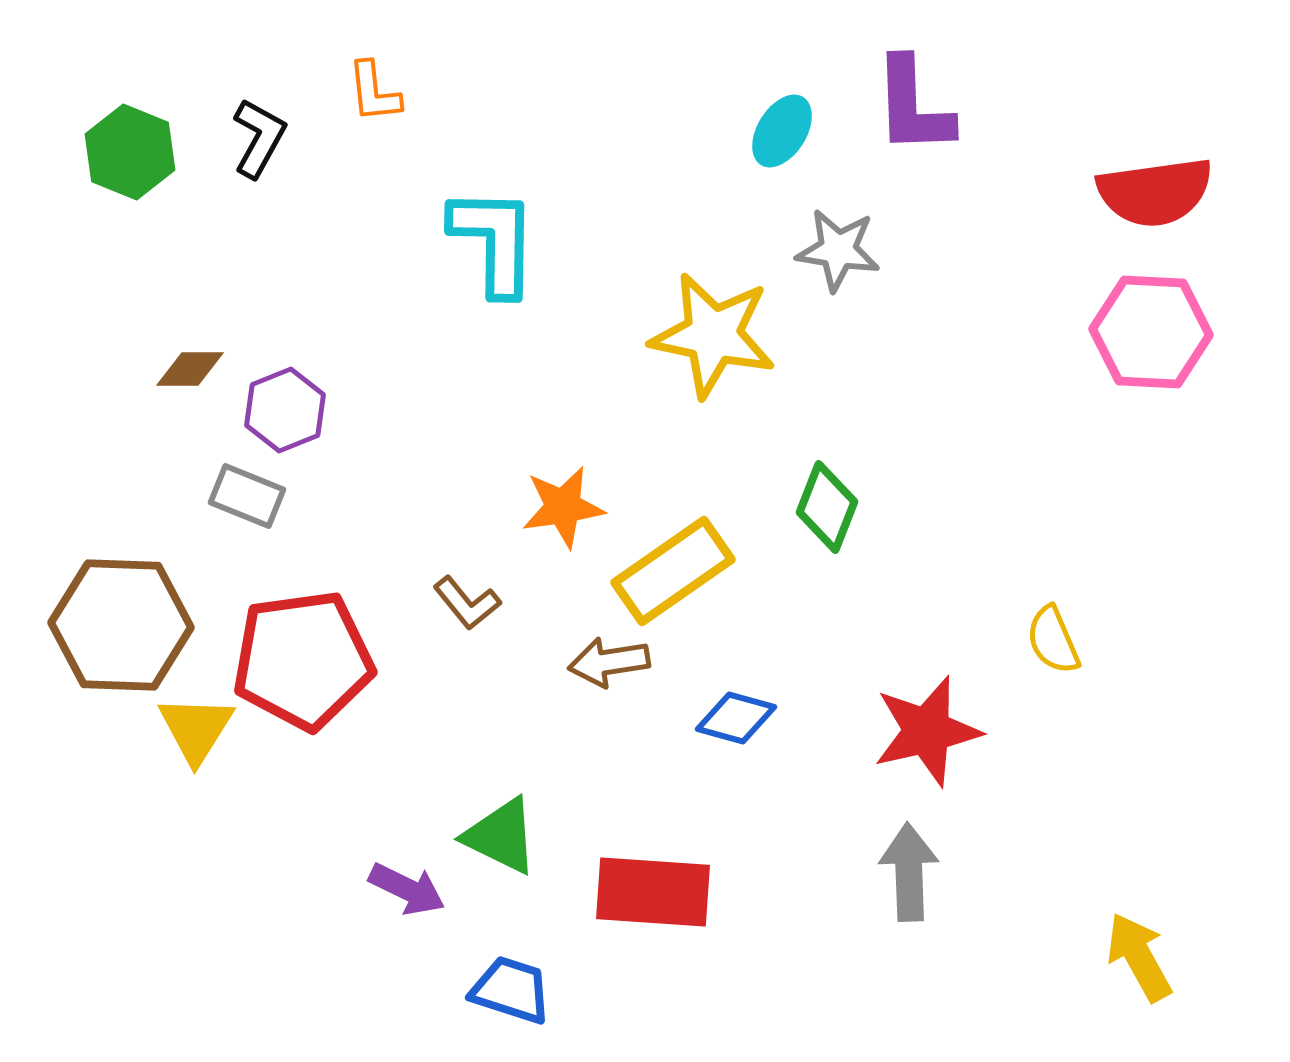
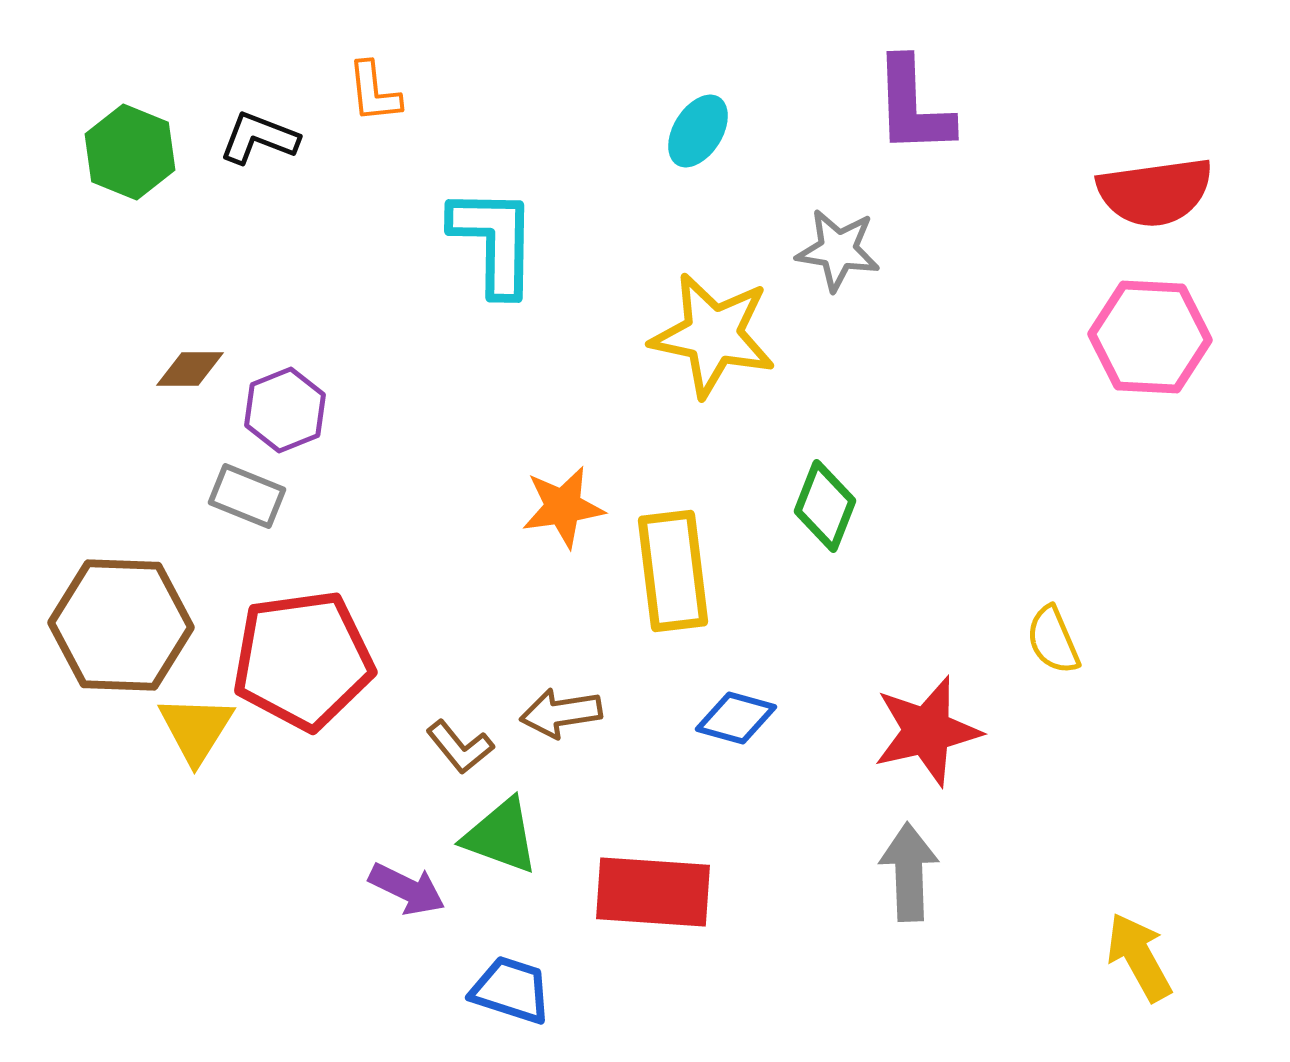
cyan ellipse: moved 84 px left
black L-shape: rotated 98 degrees counterclockwise
pink hexagon: moved 1 px left, 5 px down
green diamond: moved 2 px left, 1 px up
yellow rectangle: rotated 62 degrees counterclockwise
brown L-shape: moved 7 px left, 144 px down
brown arrow: moved 48 px left, 51 px down
green triangle: rotated 6 degrees counterclockwise
